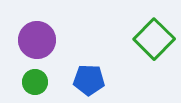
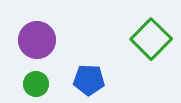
green square: moved 3 px left
green circle: moved 1 px right, 2 px down
